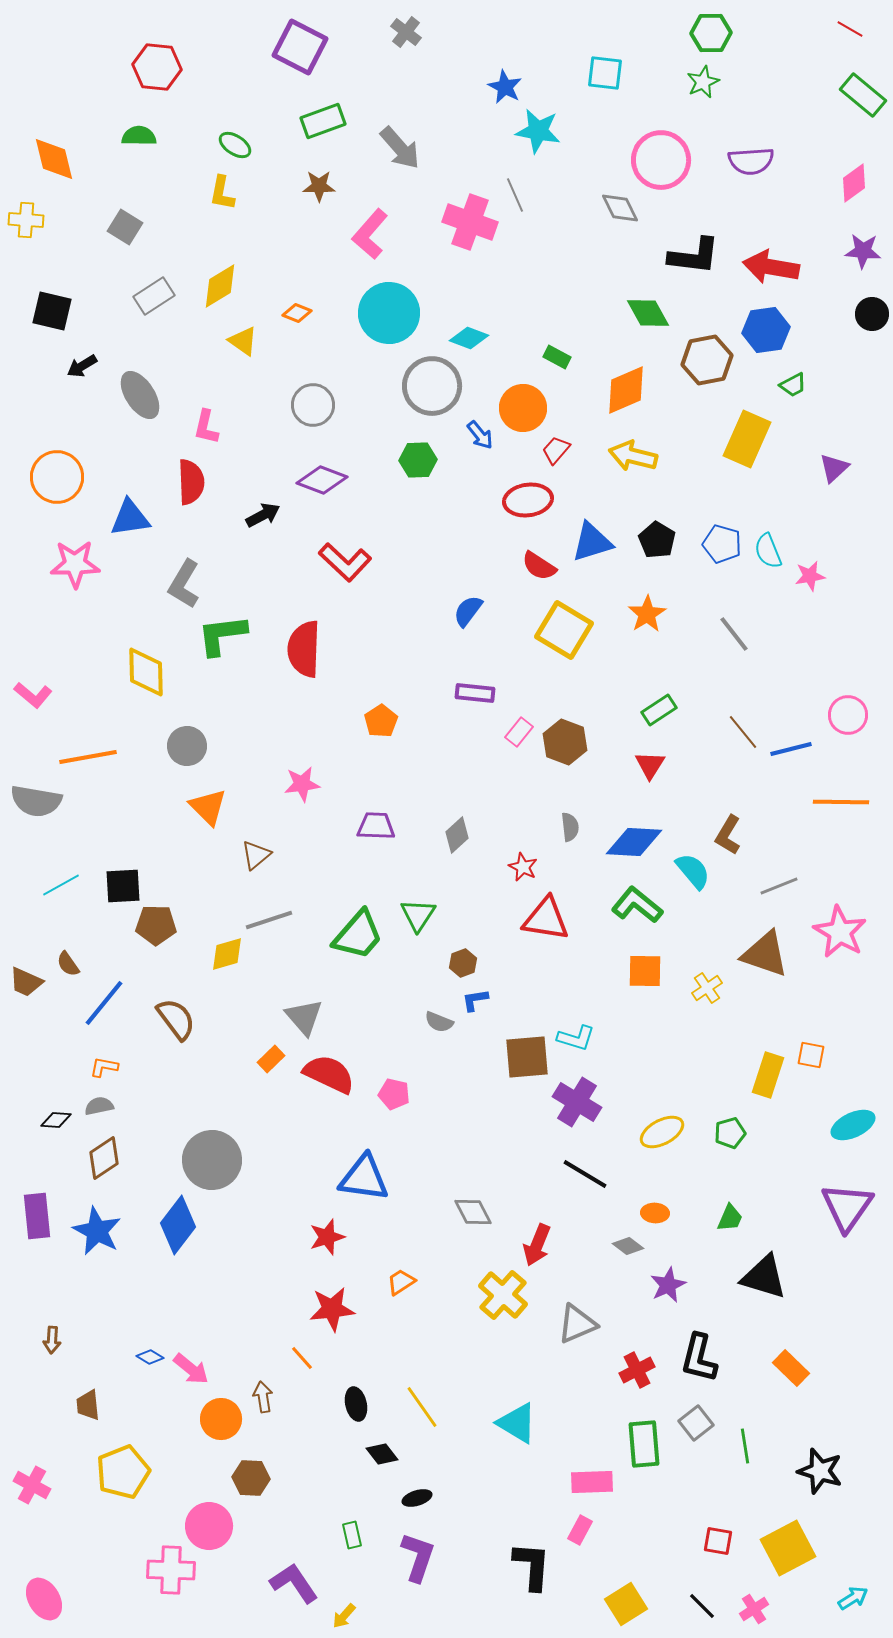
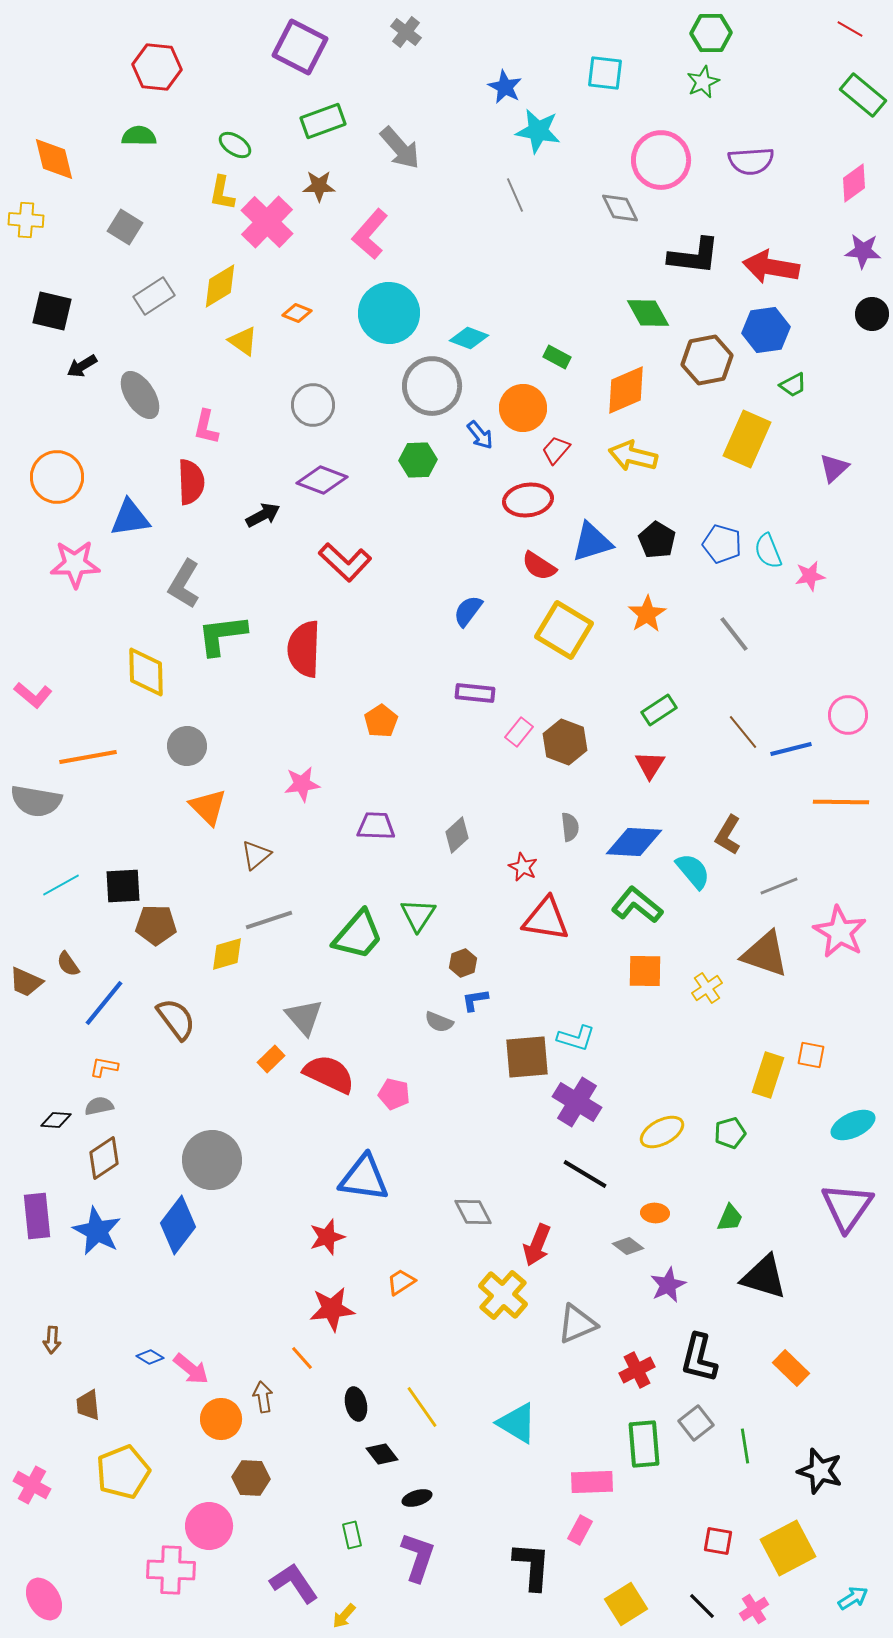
pink cross at (470, 222): moved 203 px left; rotated 24 degrees clockwise
